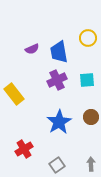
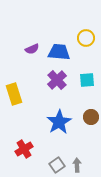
yellow circle: moved 2 px left
blue trapezoid: rotated 105 degrees clockwise
purple cross: rotated 18 degrees counterclockwise
yellow rectangle: rotated 20 degrees clockwise
gray arrow: moved 14 px left, 1 px down
